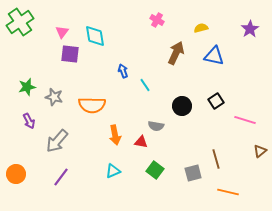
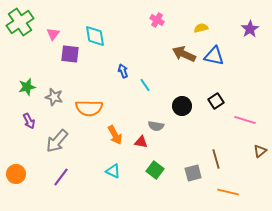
pink triangle: moved 9 px left, 2 px down
brown arrow: moved 8 px right, 1 px down; rotated 90 degrees counterclockwise
orange semicircle: moved 3 px left, 3 px down
orange arrow: rotated 18 degrees counterclockwise
cyan triangle: rotated 49 degrees clockwise
